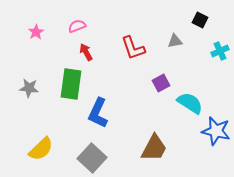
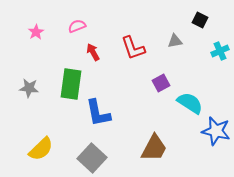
red arrow: moved 7 px right
blue L-shape: rotated 36 degrees counterclockwise
